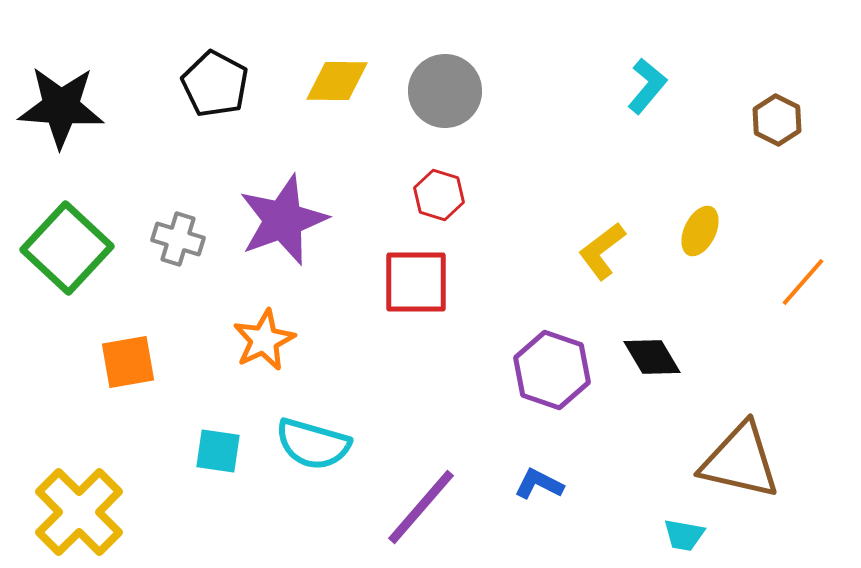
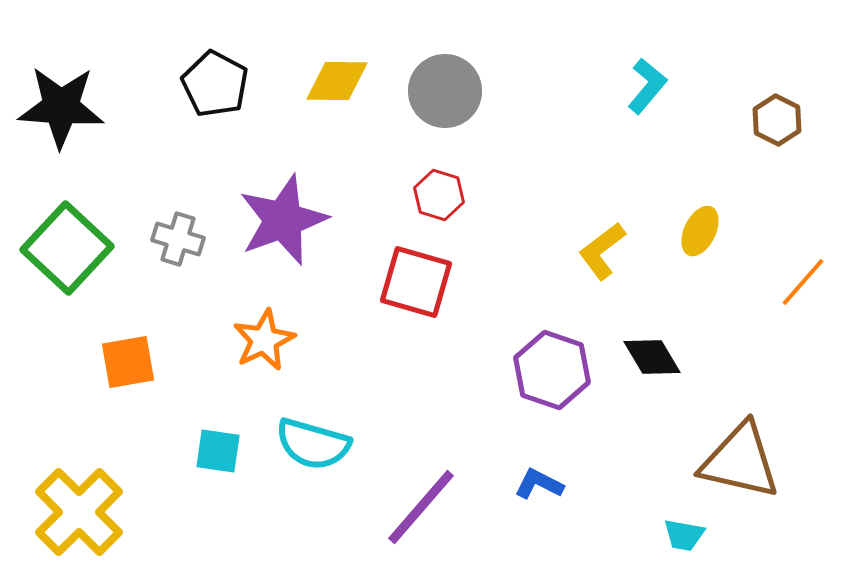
red square: rotated 16 degrees clockwise
